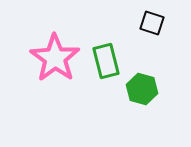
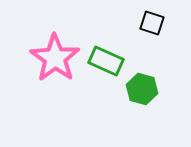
green rectangle: rotated 52 degrees counterclockwise
